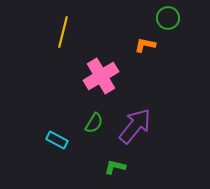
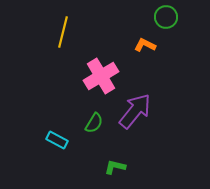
green circle: moved 2 px left, 1 px up
orange L-shape: rotated 15 degrees clockwise
purple arrow: moved 15 px up
